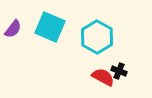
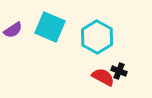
purple semicircle: moved 1 px down; rotated 18 degrees clockwise
